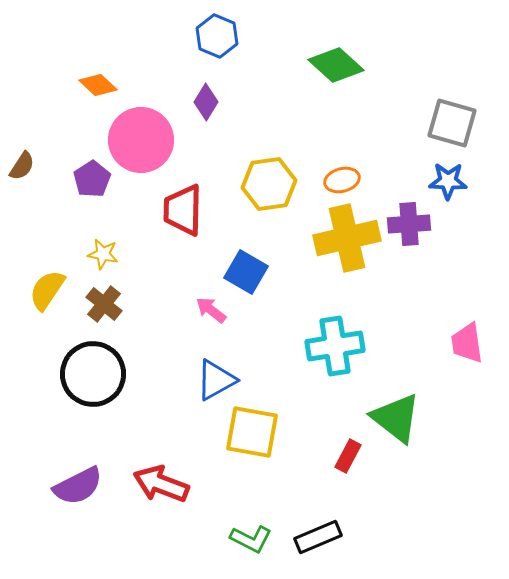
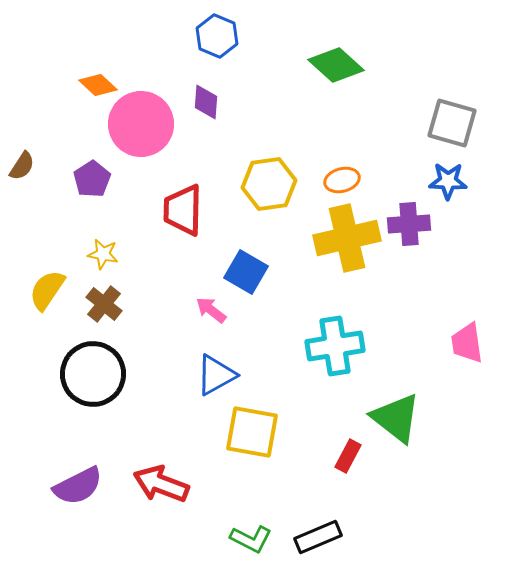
purple diamond: rotated 27 degrees counterclockwise
pink circle: moved 16 px up
blue triangle: moved 5 px up
